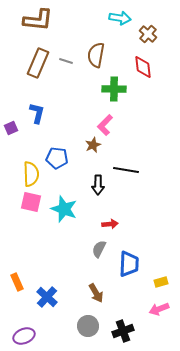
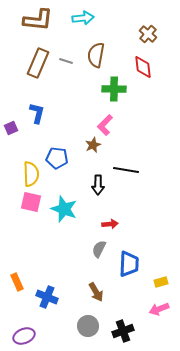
cyan arrow: moved 37 px left; rotated 15 degrees counterclockwise
brown arrow: moved 1 px up
blue cross: rotated 20 degrees counterclockwise
